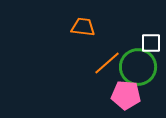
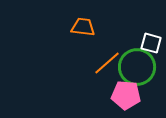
white square: rotated 15 degrees clockwise
green circle: moved 1 px left
